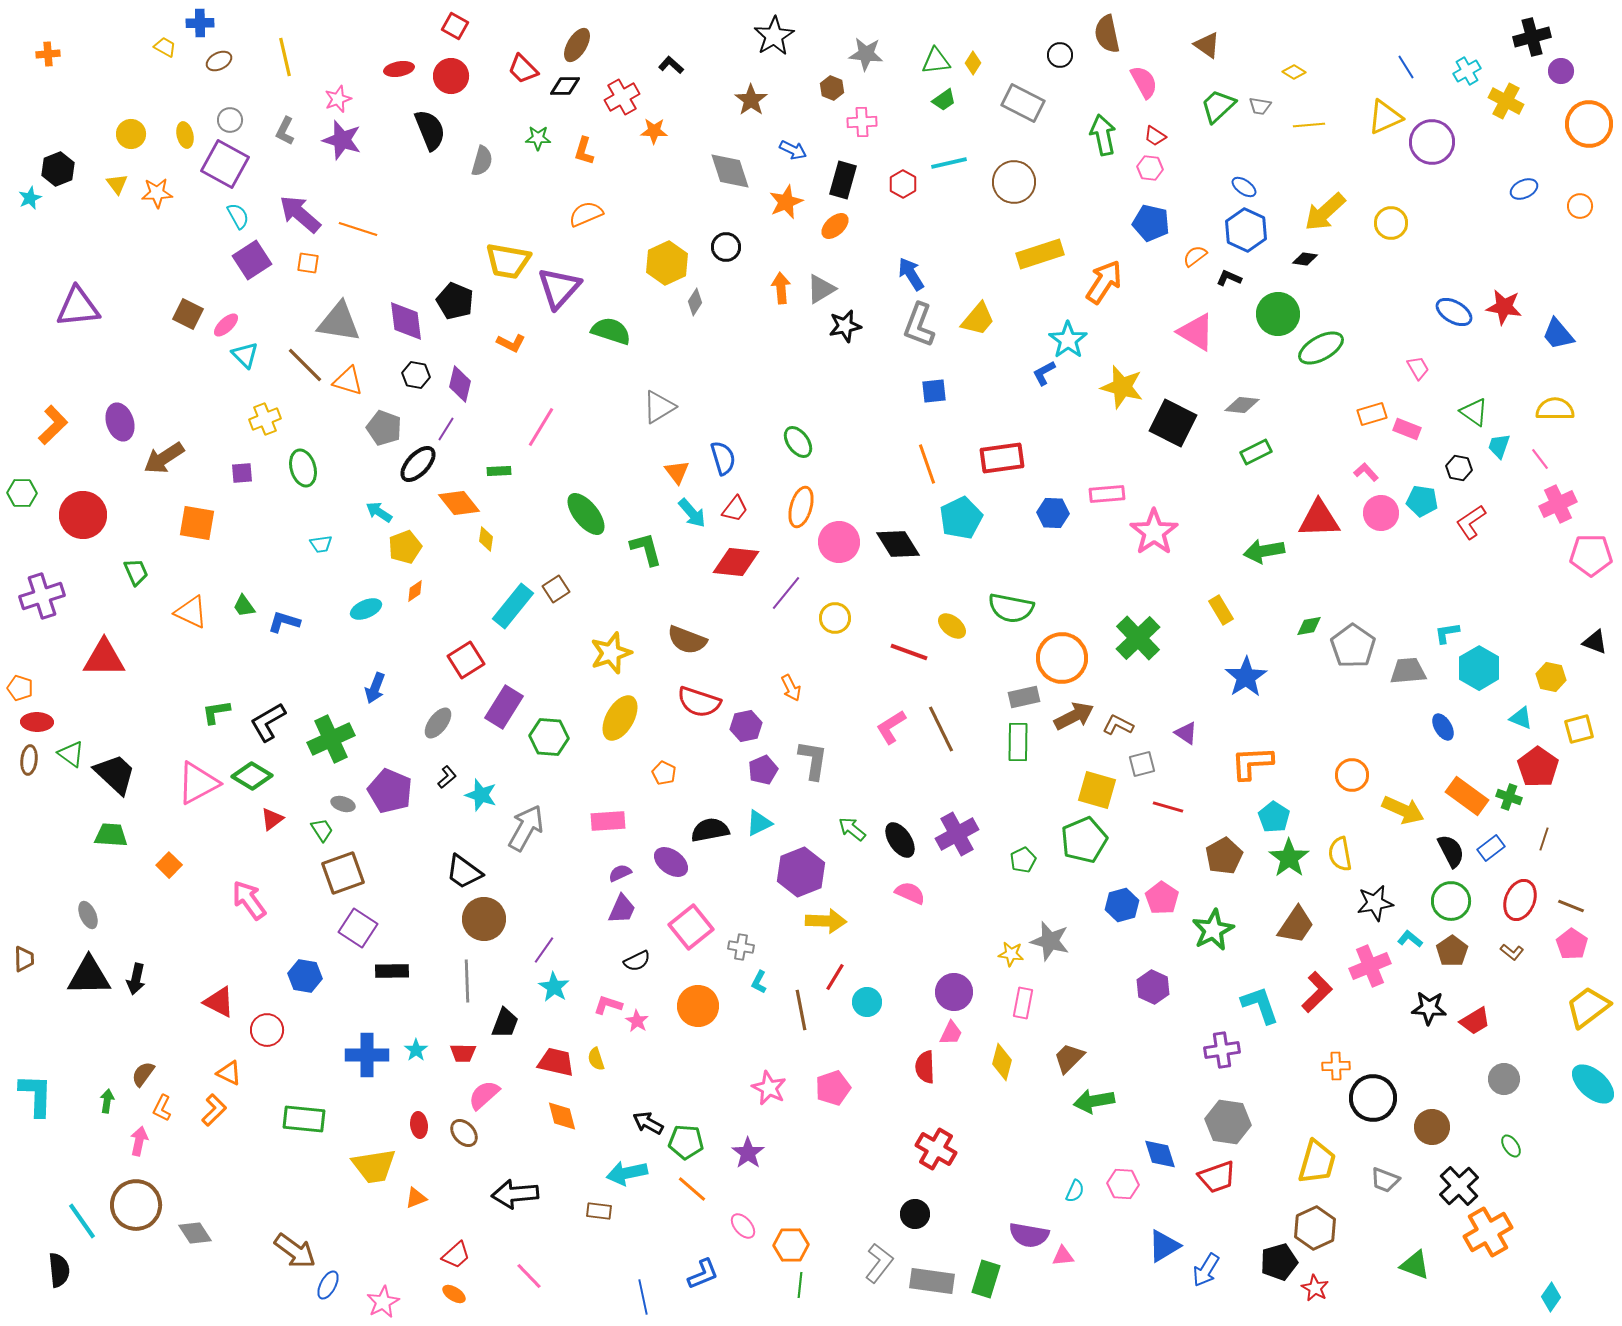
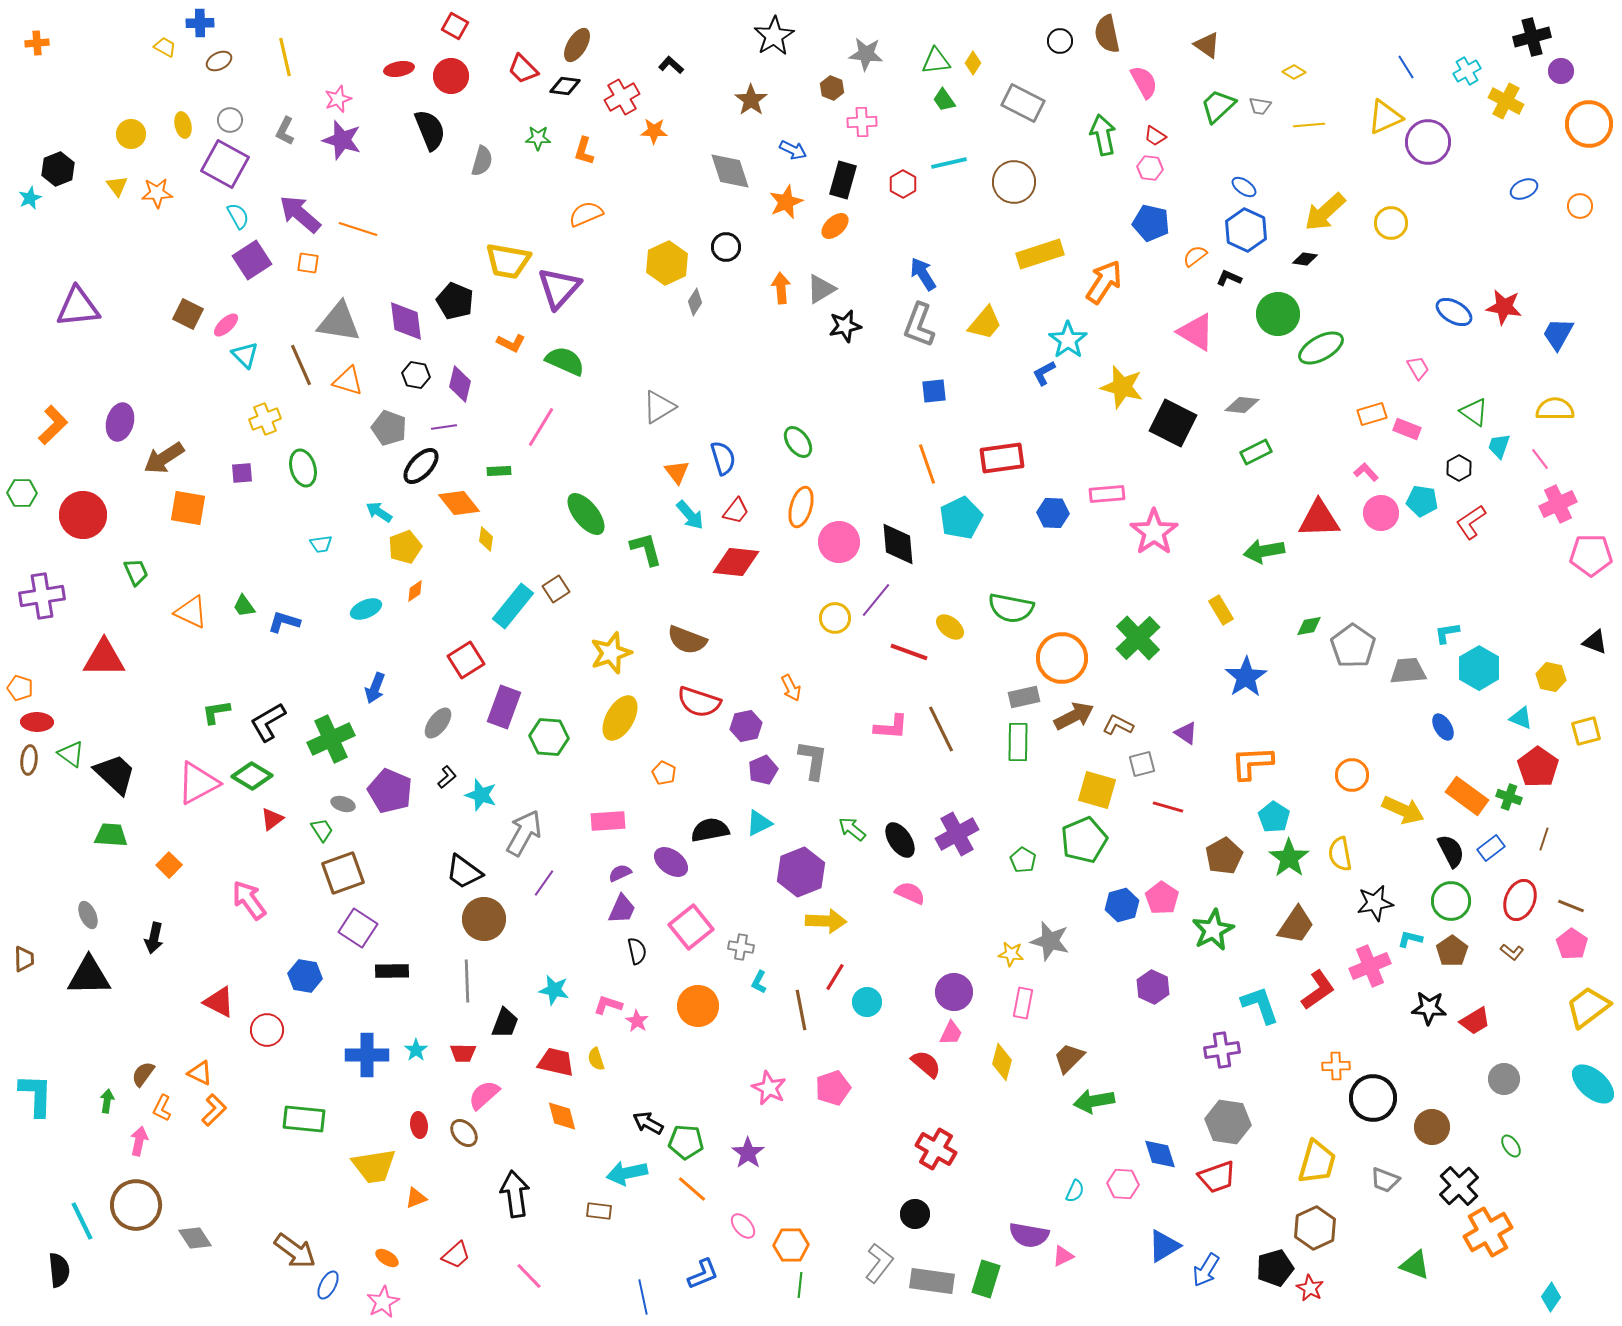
orange cross at (48, 54): moved 11 px left, 11 px up
black circle at (1060, 55): moved 14 px up
black diamond at (565, 86): rotated 8 degrees clockwise
green trapezoid at (944, 100): rotated 90 degrees clockwise
yellow ellipse at (185, 135): moved 2 px left, 10 px up
purple circle at (1432, 142): moved 4 px left
yellow triangle at (117, 184): moved 2 px down
blue arrow at (911, 274): moved 12 px right
yellow trapezoid at (978, 319): moved 7 px right, 4 px down
green semicircle at (611, 331): moved 46 px left, 30 px down; rotated 6 degrees clockwise
blue trapezoid at (1558, 334): rotated 69 degrees clockwise
brown line at (305, 365): moved 4 px left; rotated 21 degrees clockwise
purple ellipse at (120, 422): rotated 33 degrees clockwise
gray pentagon at (384, 428): moved 5 px right
purple line at (446, 429): moved 2 px left, 2 px up; rotated 50 degrees clockwise
black ellipse at (418, 464): moved 3 px right, 2 px down
black hexagon at (1459, 468): rotated 20 degrees clockwise
red trapezoid at (735, 509): moved 1 px right, 2 px down
cyan arrow at (692, 513): moved 2 px left, 2 px down
orange square at (197, 523): moved 9 px left, 15 px up
black diamond at (898, 544): rotated 27 degrees clockwise
purple line at (786, 593): moved 90 px right, 7 px down
purple cross at (42, 596): rotated 9 degrees clockwise
yellow ellipse at (952, 626): moved 2 px left, 1 px down
purple rectangle at (504, 707): rotated 12 degrees counterclockwise
pink L-shape at (891, 727): rotated 144 degrees counterclockwise
yellow square at (1579, 729): moved 7 px right, 2 px down
gray arrow at (526, 828): moved 2 px left, 5 px down
green pentagon at (1023, 860): rotated 15 degrees counterclockwise
cyan L-shape at (1410, 939): rotated 25 degrees counterclockwise
purple line at (544, 950): moved 67 px up
black semicircle at (637, 961): moved 10 px up; rotated 76 degrees counterclockwise
black arrow at (136, 979): moved 18 px right, 41 px up
cyan star at (554, 987): moved 3 px down; rotated 20 degrees counterclockwise
red L-shape at (1317, 992): moved 1 px right, 2 px up; rotated 9 degrees clockwise
red semicircle at (925, 1067): moved 1 px right, 3 px up; rotated 132 degrees clockwise
orange triangle at (229, 1073): moved 29 px left
black arrow at (515, 1194): rotated 87 degrees clockwise
cyan line at (82, 1221): rotated 9 degrees clockwise
gray diamond at (195, 1233): moved 5 px down
pink triangle at (1063, 1256): rotated 20 degrees counterclockwise
black pentagon at (1279, 1262): moved 4 px left, 6 px down
red star at (1315, 1288): moved 5 px left
orange ellipse at (454, 1294): moved 67 px left, 36 px up
